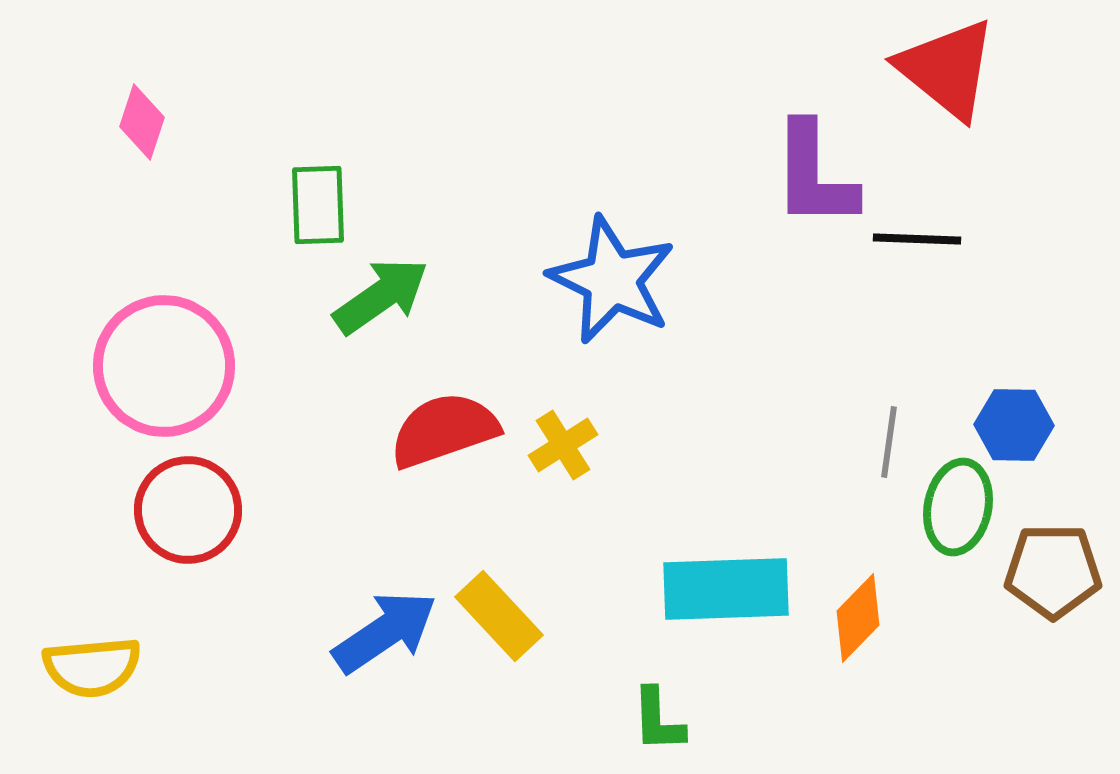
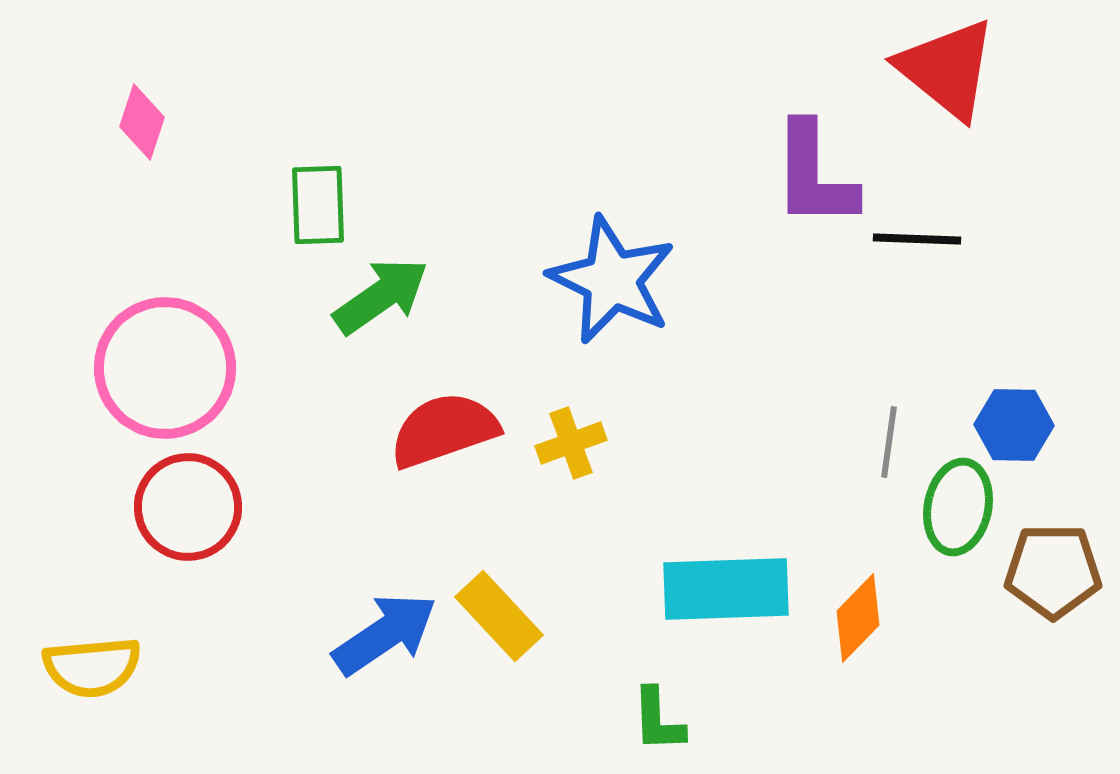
pink circle: moved 1 px right, 2 px down
yellow cross: moved 8 px right, 2 px up; rotated 12 degrees clockwise
red circle: moved 3 px up
blue arrow: moved 2 px down
